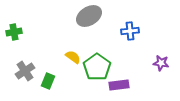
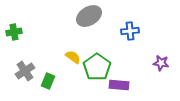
purple rectangle: rotated 12 degrees clockwise
